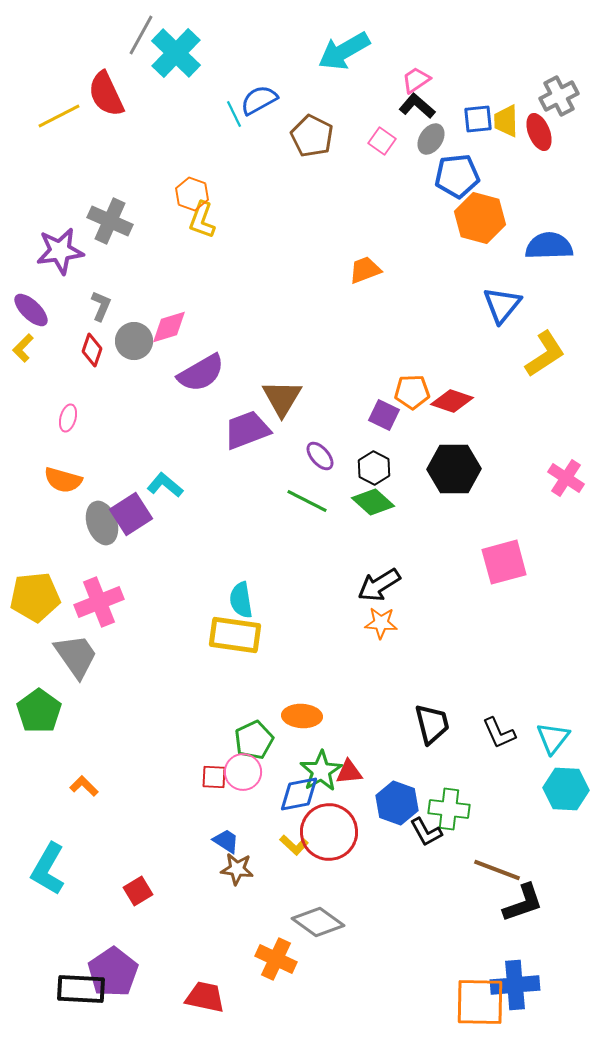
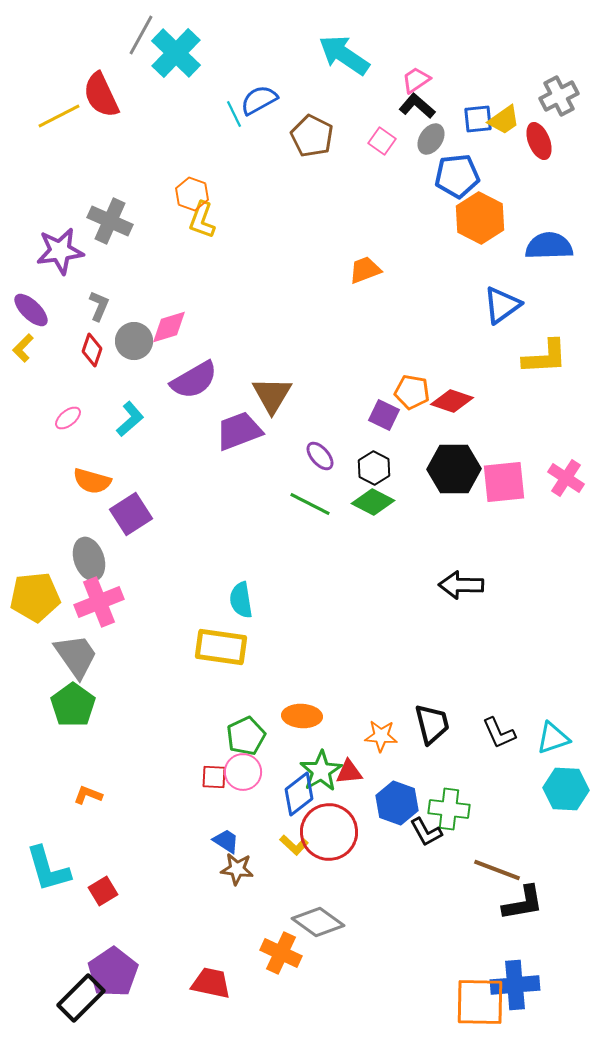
cyan arrow at (344, 51): moved 4 px down; rotated 64 degrees clockwise
red semicircle at (106, 94): moved 5 px left, 1 px down
yellow trapezoid at (506, 121): moved 2 px left, 1 px up; rotated 124 degrees counterclockwise
red ellipse at (539, 132): moved 9 px down
orange hexagon at (480, 218): rotated 12 degrees clockwise
blue triangle at (502, 305): rotated 15 degrees clockwise
gray L-shape at (101, 306): moved 2 px left
yellow L-shape at (545, 354): moved 3 px down; rotated 30 degrees clockwise
purple semicircle at (201, 373): moved 7 px left, 7 px down
orange pentagon at (412, 392): rotated 12 degrees clockwise
brown triangle at (282, 398): moved 10 px left, 3 px up
pink ellipse at (68, 418): rotated 36 degrees clockwise
purple trapezoid at (247, 430): moved 8 px left, 1 px down
orange semicircle at (63, 480): moved 29 px right, 1 px down
cyan L-shape at (165, 485): moved 35 px left, 66 px up; rotated 99 degrees clockwise
green line at (307, 501): moved 3 px right, 3 px down
green diamond at (373, 502): rotated 15 degrees counterclockwise
gray ellipse at (102, 523): moved 13 px left, 36 px down
pink square at (504, 562): moved 80 px up; rotated 9 degrees clockwise
black arrow at (379, 585): moved 82 px right; rotated 33 degrees clockwise
orange star at (381, 623): moved 113 px down
yellow rectangle at (235, 635): moved 14 px left, 12 px down
green pentagon at (39, 711): moved 34 px right, 6 px up
cyan triangle at (553, 738): rotated 33 degrees clockwise
green pentagon at (254, 740): moved 8 px left, 4 px up
orange L-shape at (84, 786): moved 4 px right, 9 px down; rotated 24 degrees counterclockwise
blue diamond at (299, 794): rotated 27 degrees counterclockwise
cyan L-shape at (48, 869): rotated 46 degrees counterclockwise
red square at (138, 891): moved 35 px left
black L-shape at (523, 903): rotated 9 degrees clockwise
orange cross at (276, 959): moved 5 px right, 6 px up
black rectangle at (81, 989): moved 9 px down; rotated 48 degrees counterclockwise
red trapezoid at (205, 997): moved 6 px right, 14 px up
